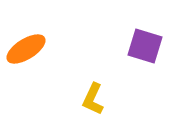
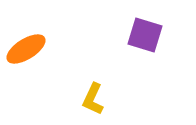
purple square: moved 11 px up
